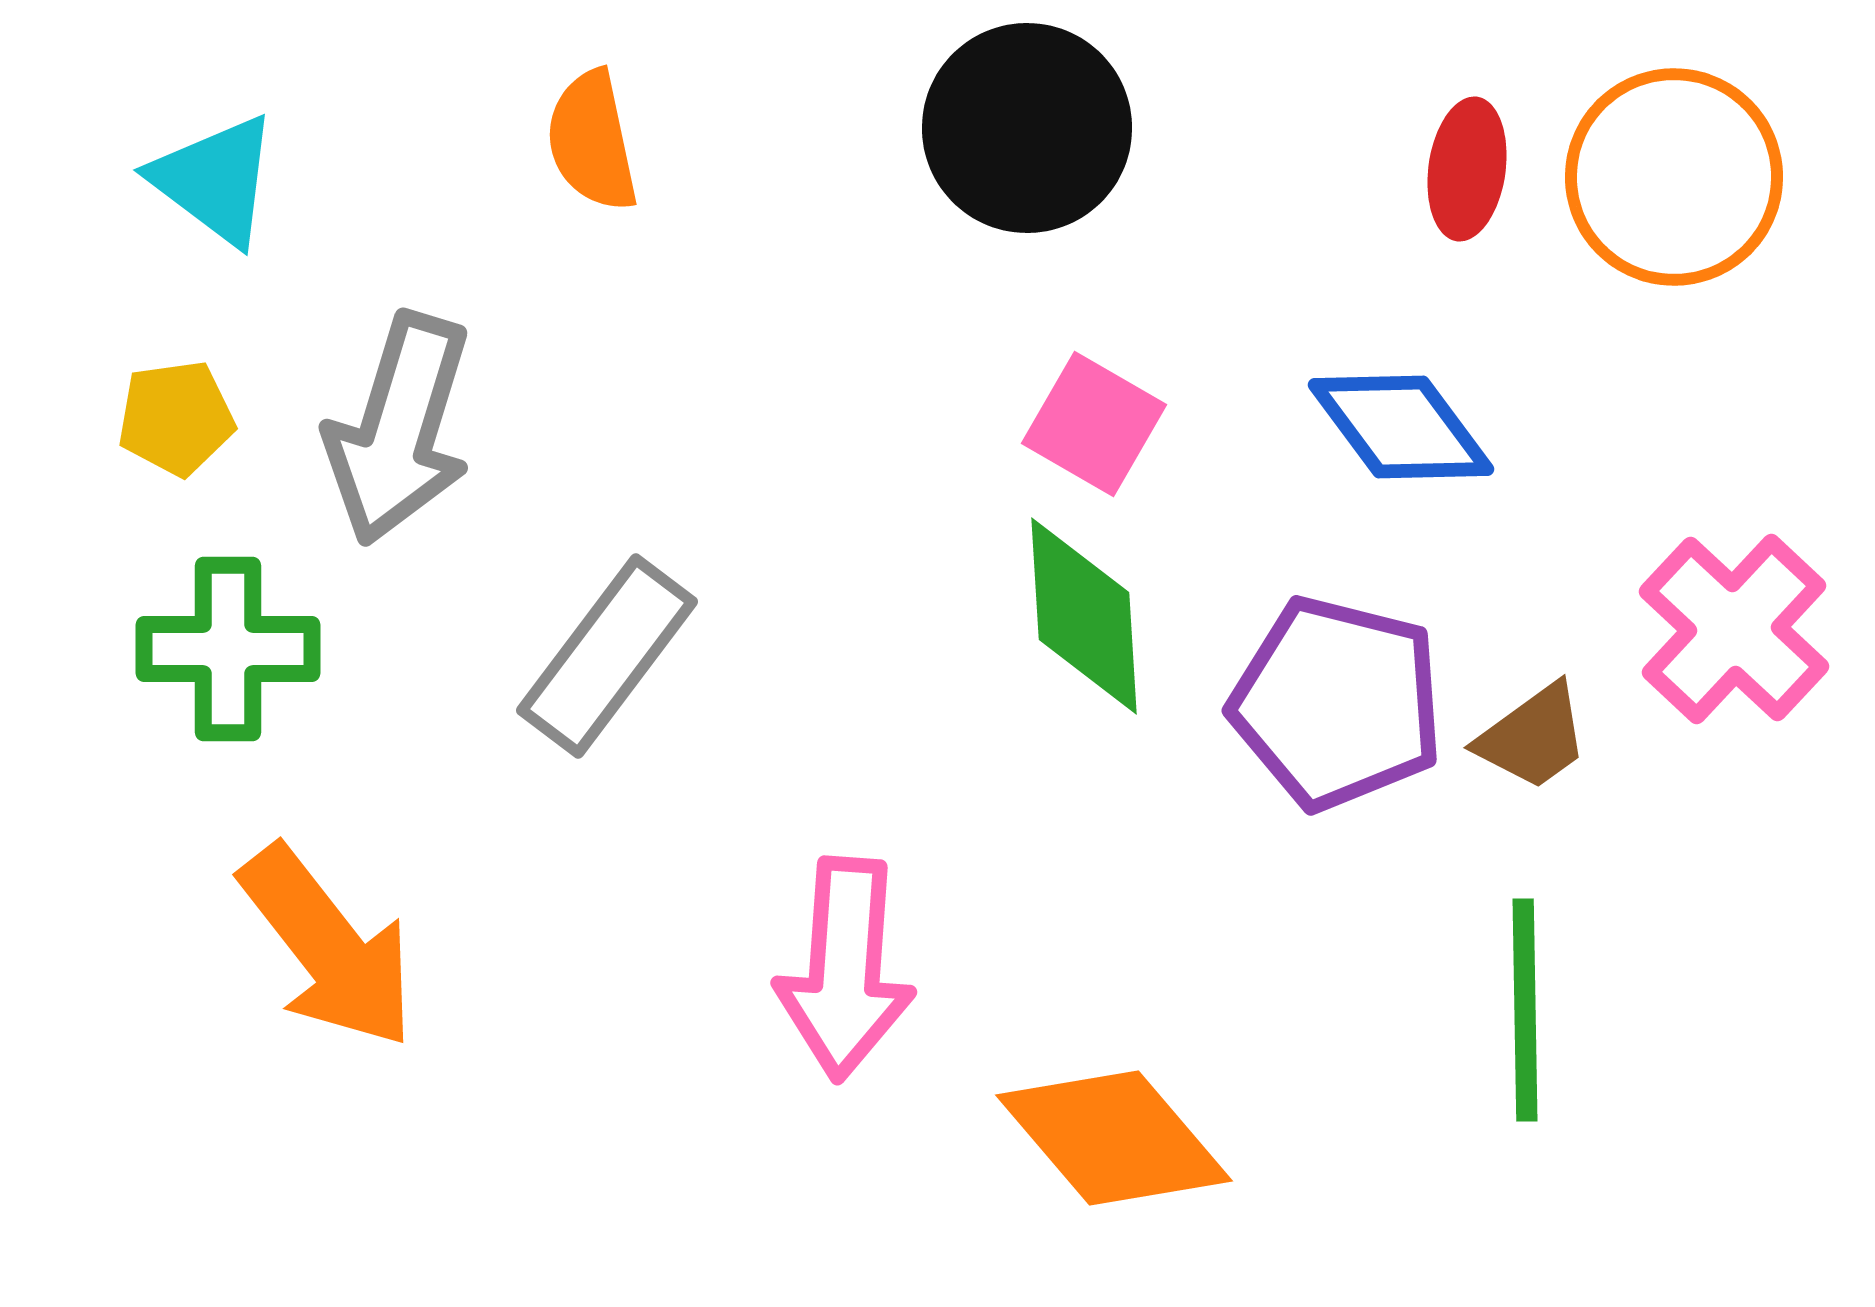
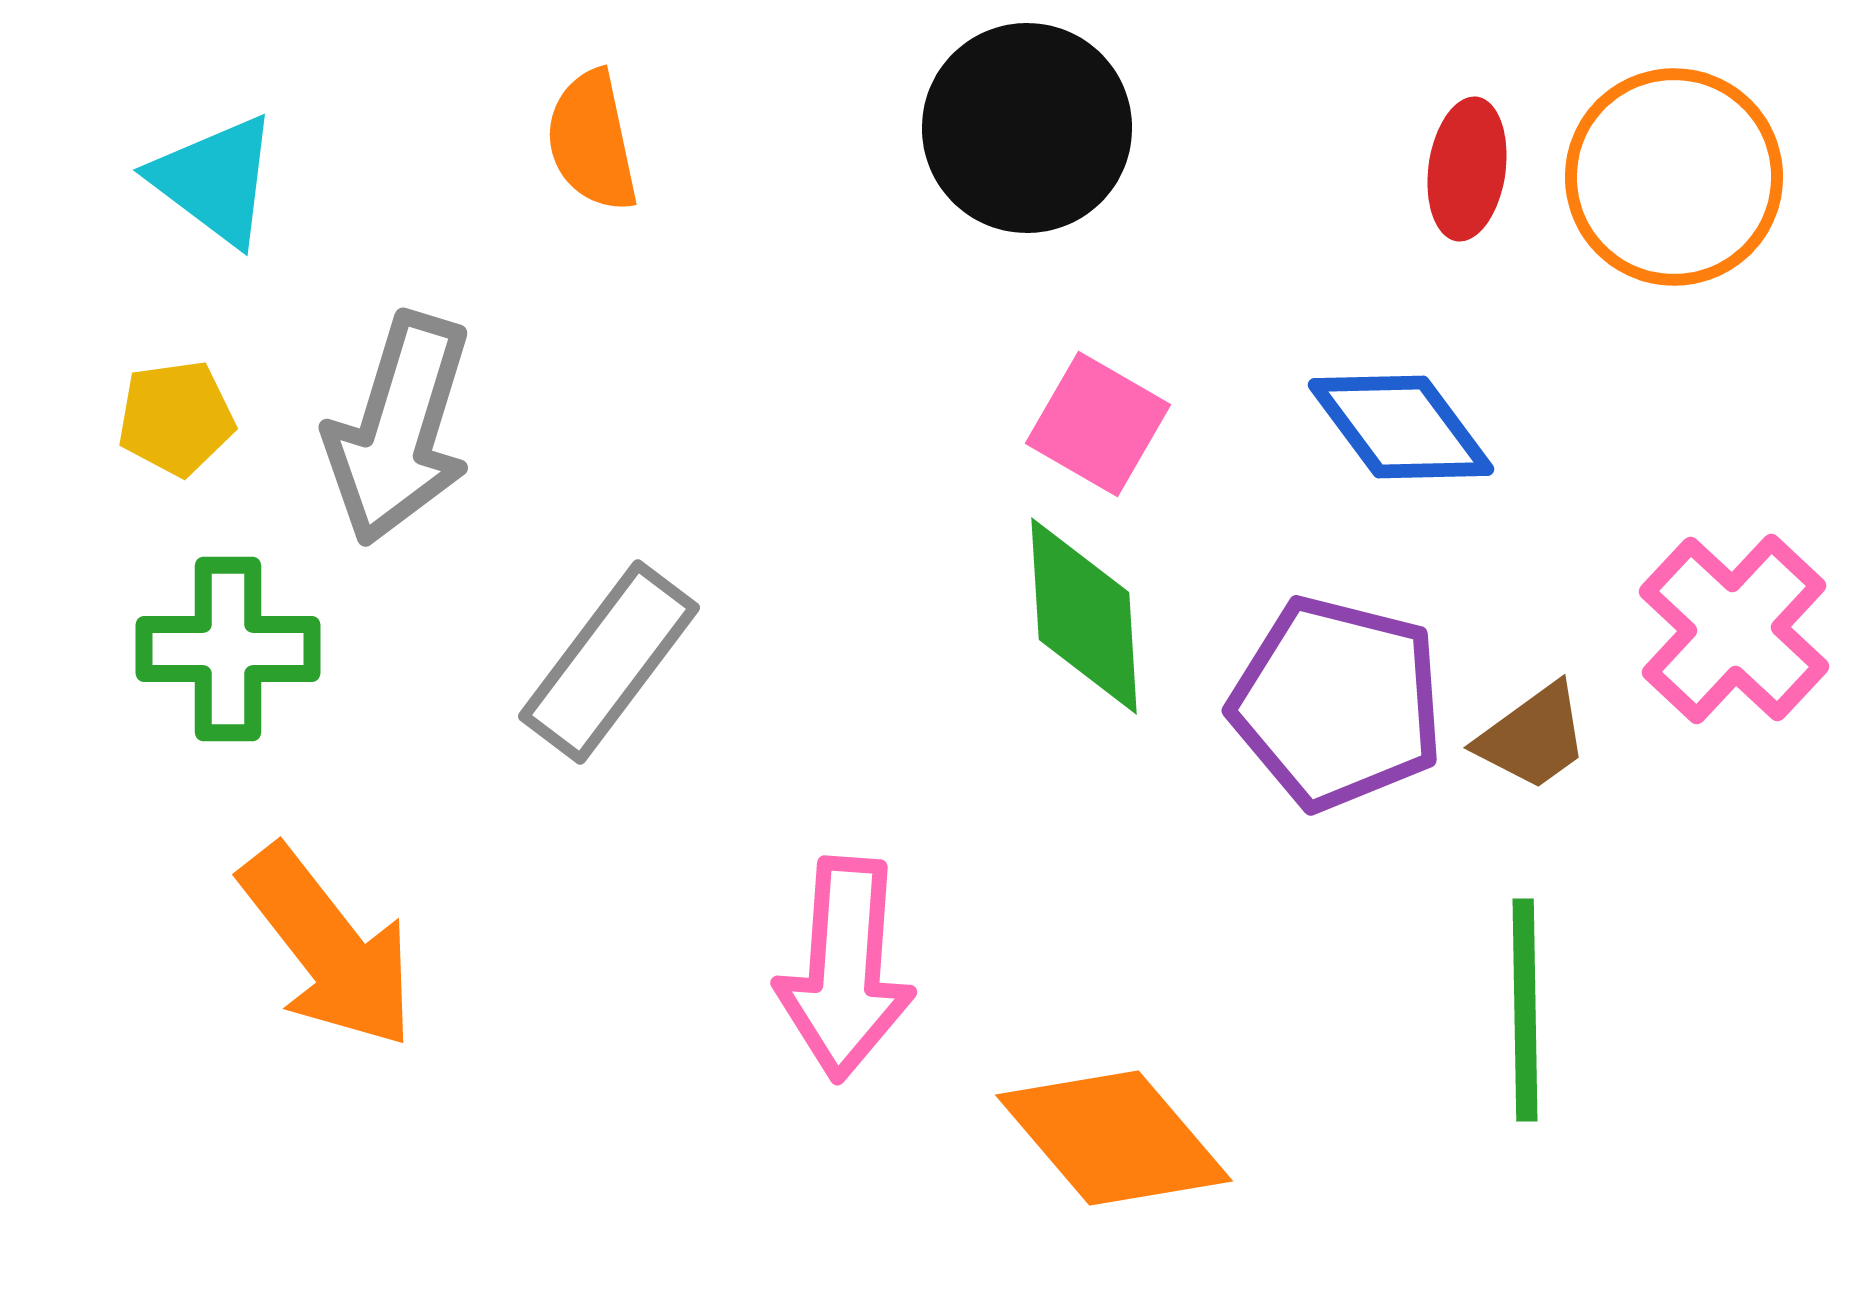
pink square: moved 4 px right
gray rectangle: moved 2 px right, 6 px down
